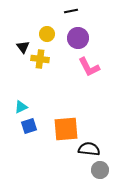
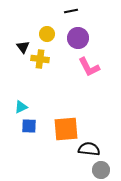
blue square: rotated 21 degrees clockwise
gray circle: moved 1 px right
